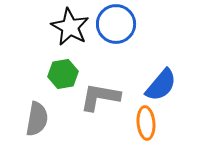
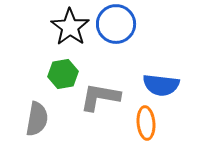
black star: rotated 6 degrees clockwise
blue semicircle: rotated 57 degrees clockwise
